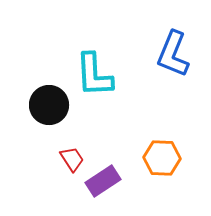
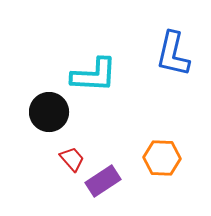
blue L-shape: rotated 9 degrees counterclockwise
cyan L-shape: rotated 84 degrees counterclockwise
black circle: moved 7 px down
red trapezoid: rotated 8 degrees counterclockwise
